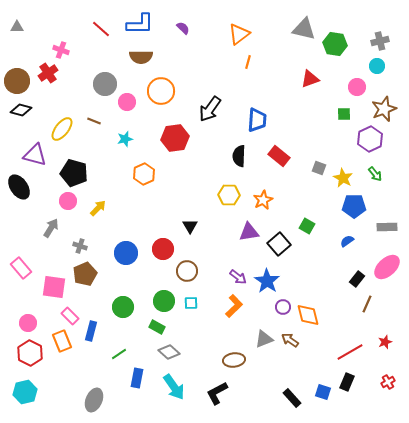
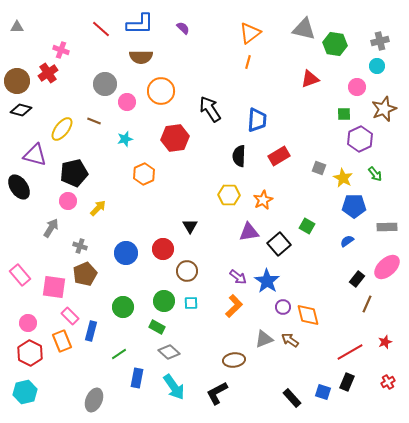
orange triangle at (239, 34): moved 11 px right, 1 px up
black arrow at (210, 109): rotated 112 degrees clockwise
purple hexagon at (370, 139): moved 10 px left
red rectangle at (279, 156): rotated 70 degrees counterclockwise
black pentagon at (74, 173): rotated 28 degrees counterclockwise
pink rectangle at (21, 268): moved 1 px left, 7 px down
